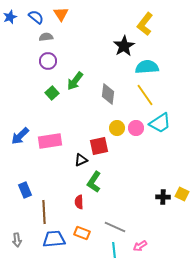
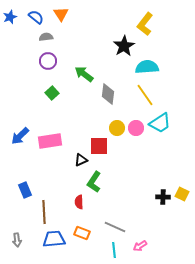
green arrow: moved 9 px right, 7 px up; rotated 90 degrees clockwise
red square: rotated 12 degrees clockwise
